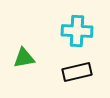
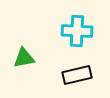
black rectangle: moved 3 px down
